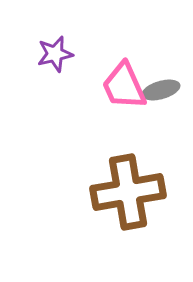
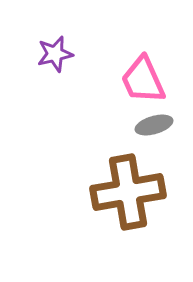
pink trapezoid: moved 19 px right, 6 px up
gray ellipse: moved 7 px left, 35 px down
